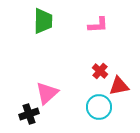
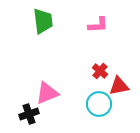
green trapezoid: rotated 8 degrees counterclockwise
pink triangle: rotated 20 degrees clockwise
cyan circle: moved 3 px up
